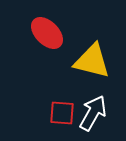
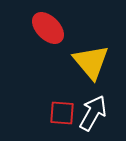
red ellipse: moved 1 px right, 5 px up
yellow triangle: moved 1 px left, 1 px down; rotated 36 degrees clockwise
